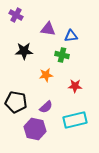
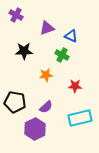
purple triangle: moved 1 px left, 1 px up; rotated 28 degrees counterclockwise
blue triangle: rotated 32 degrees clockwise
green cross: rotated 16 degrees clockwise
black pentagon: moved 1 px left
cyan rectangle: moved 5 px right, 2 px up
purple hexagon: rotated 20 degrees clockwise
